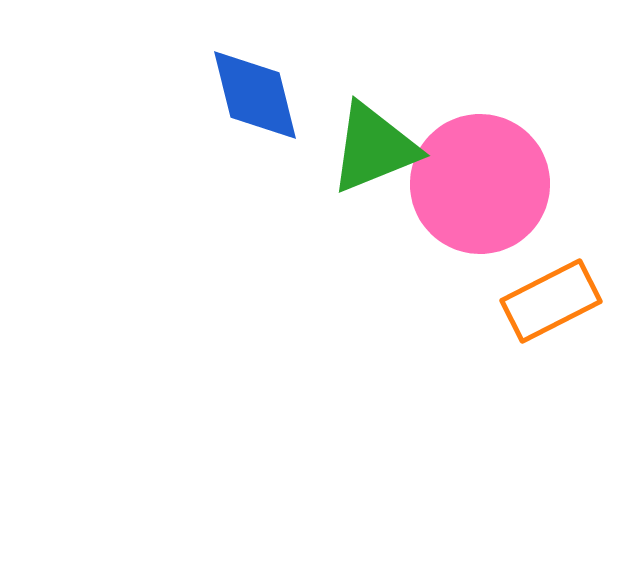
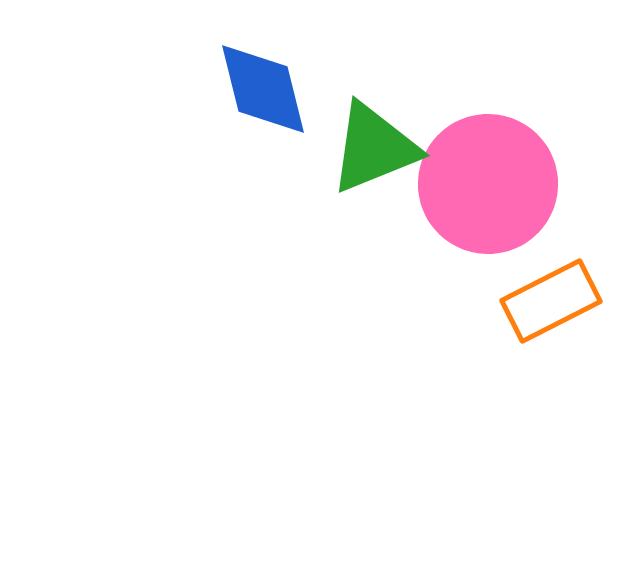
blue diamond: moved 8 px right, 6 px up
pink circle: moved 8 px right
